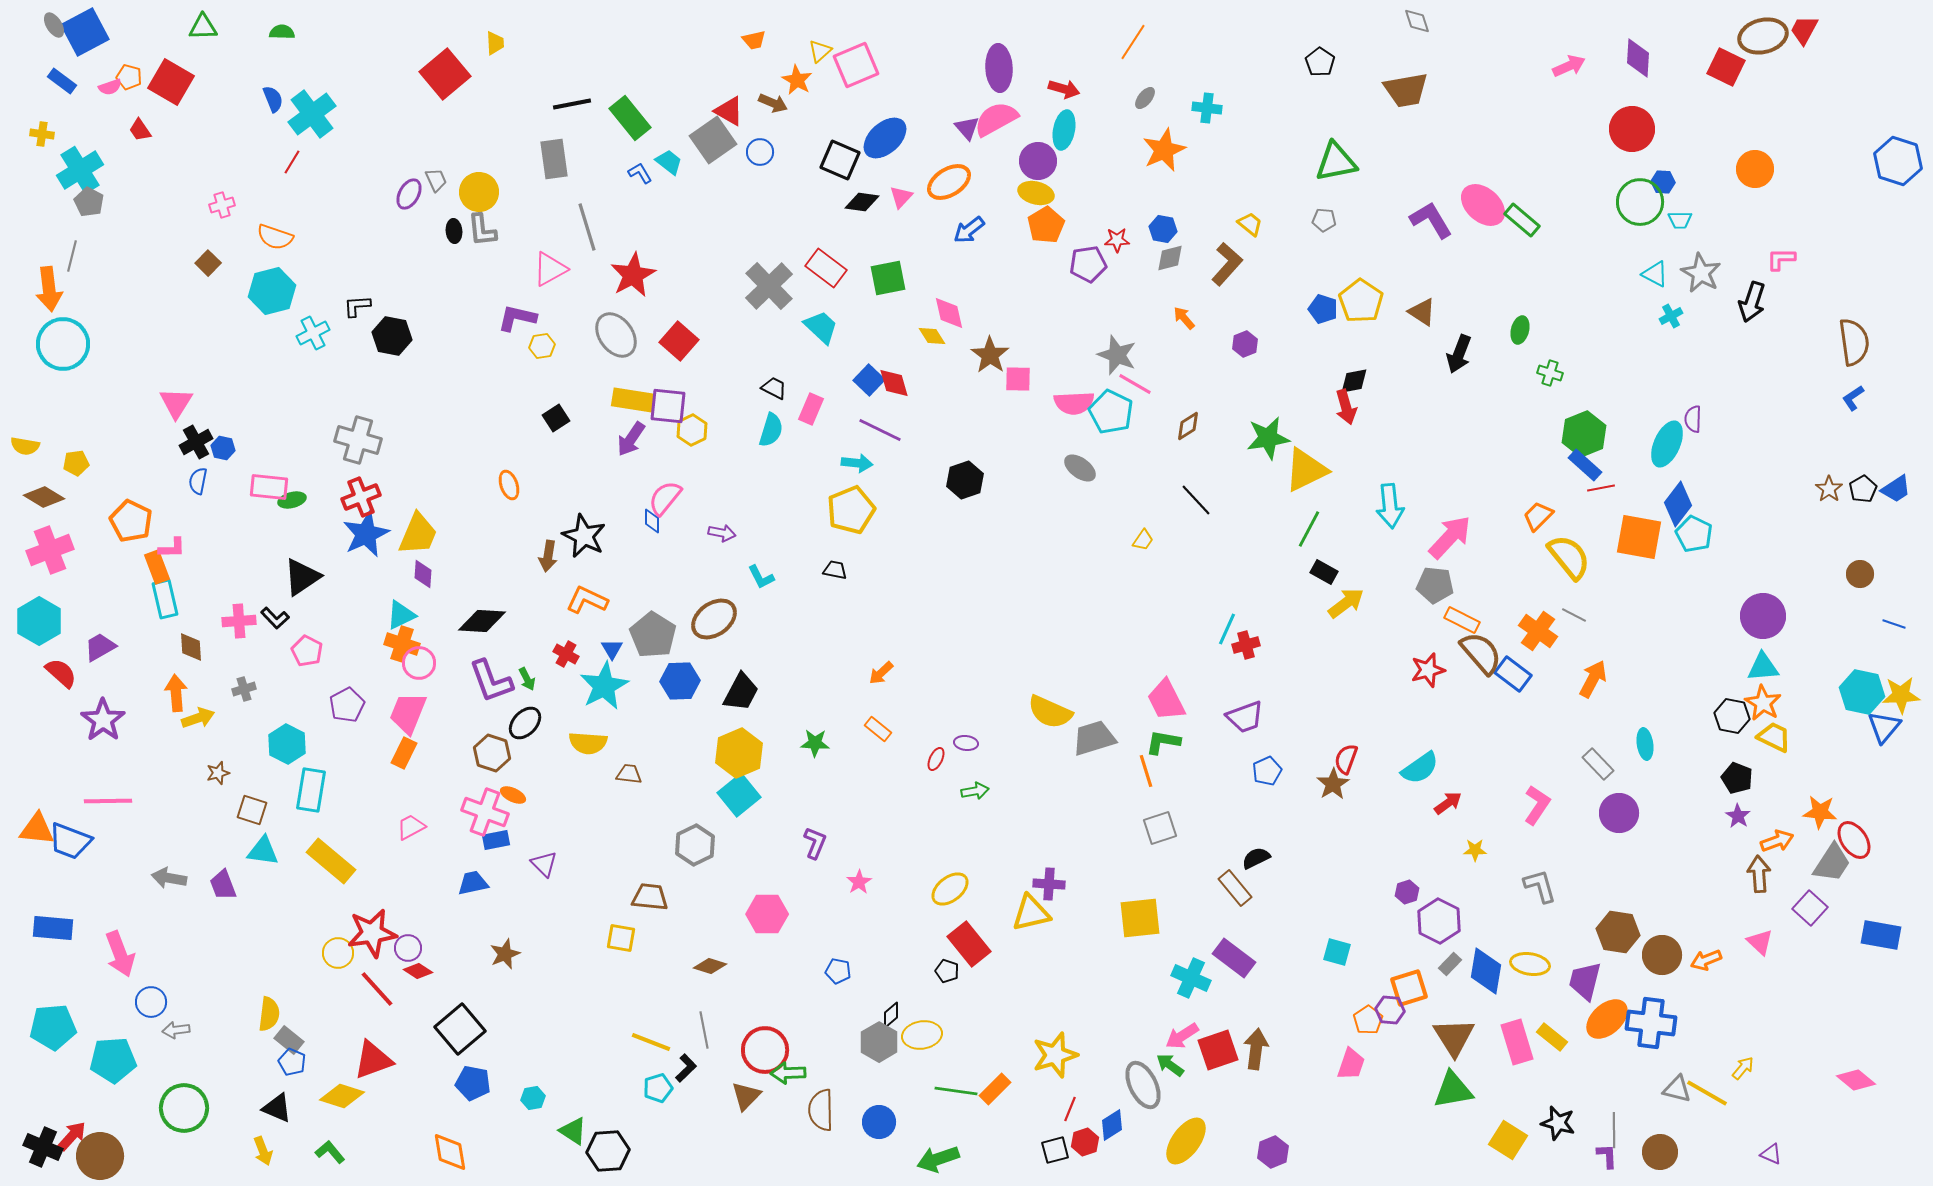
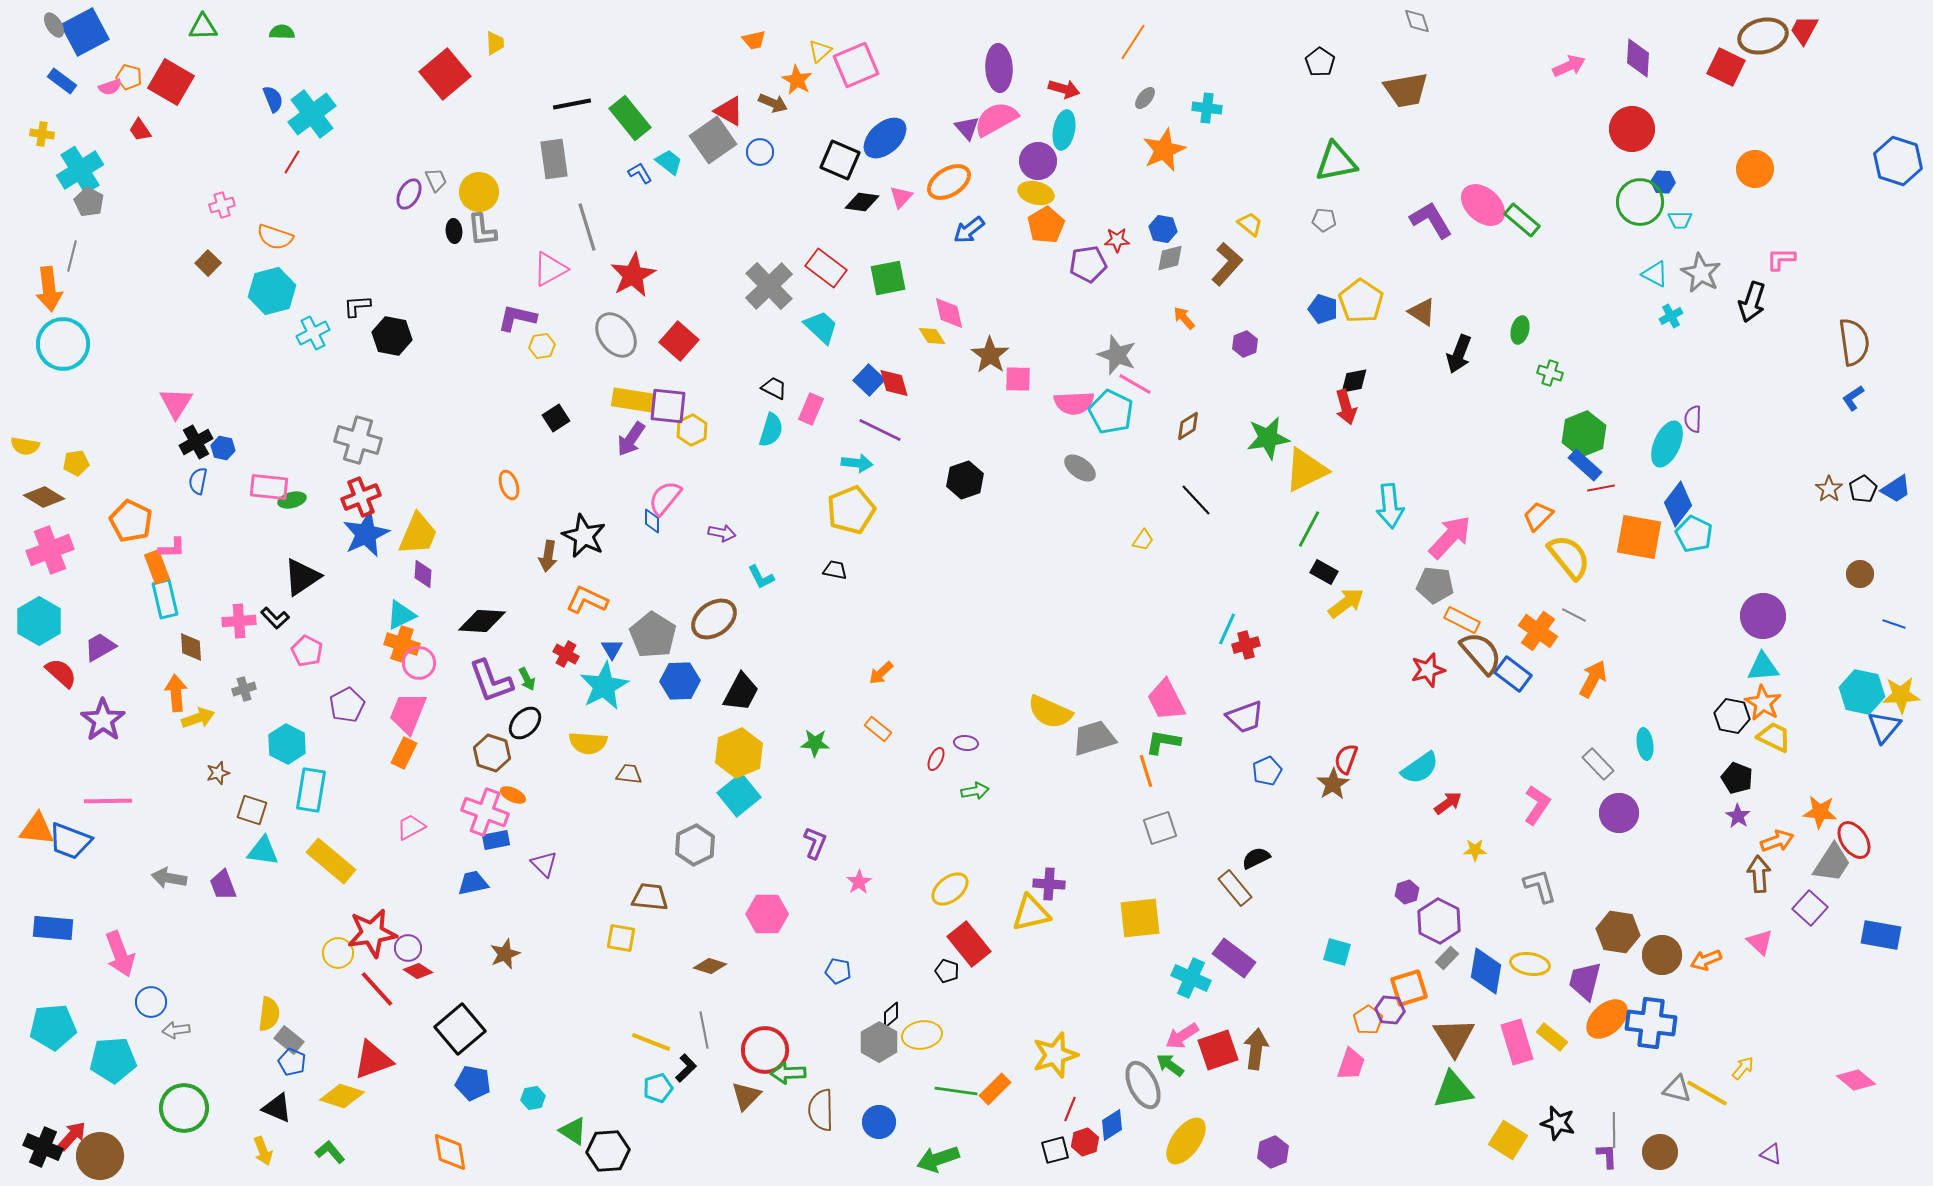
gray rectangle at (1450, 964): moved 3 px left, 6 px up
